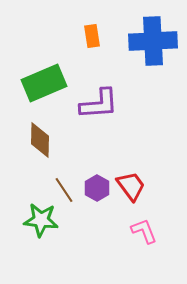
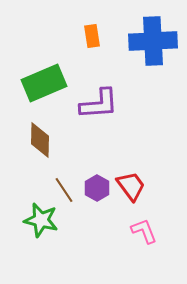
green star: rotated 8 degrees clockwise
